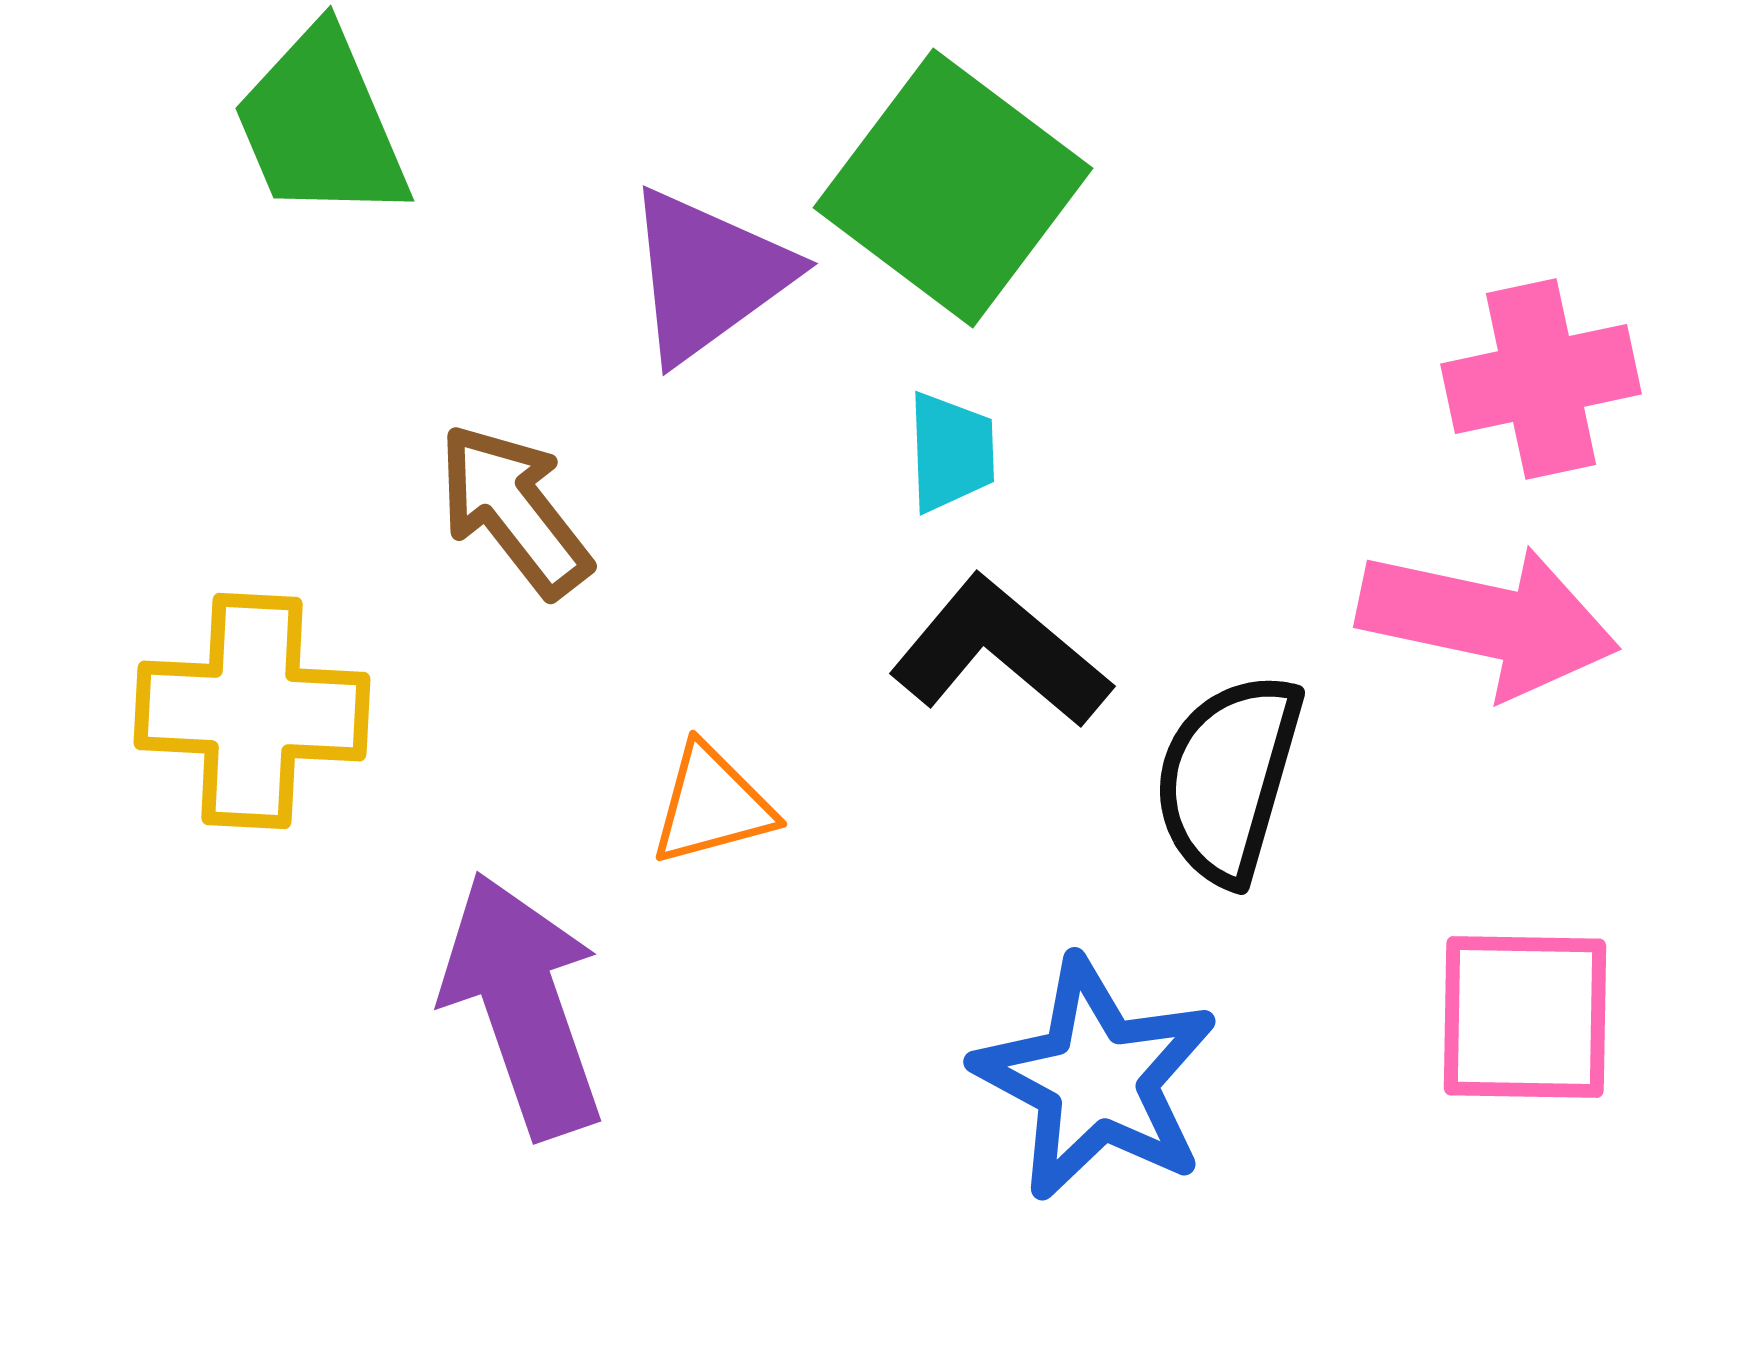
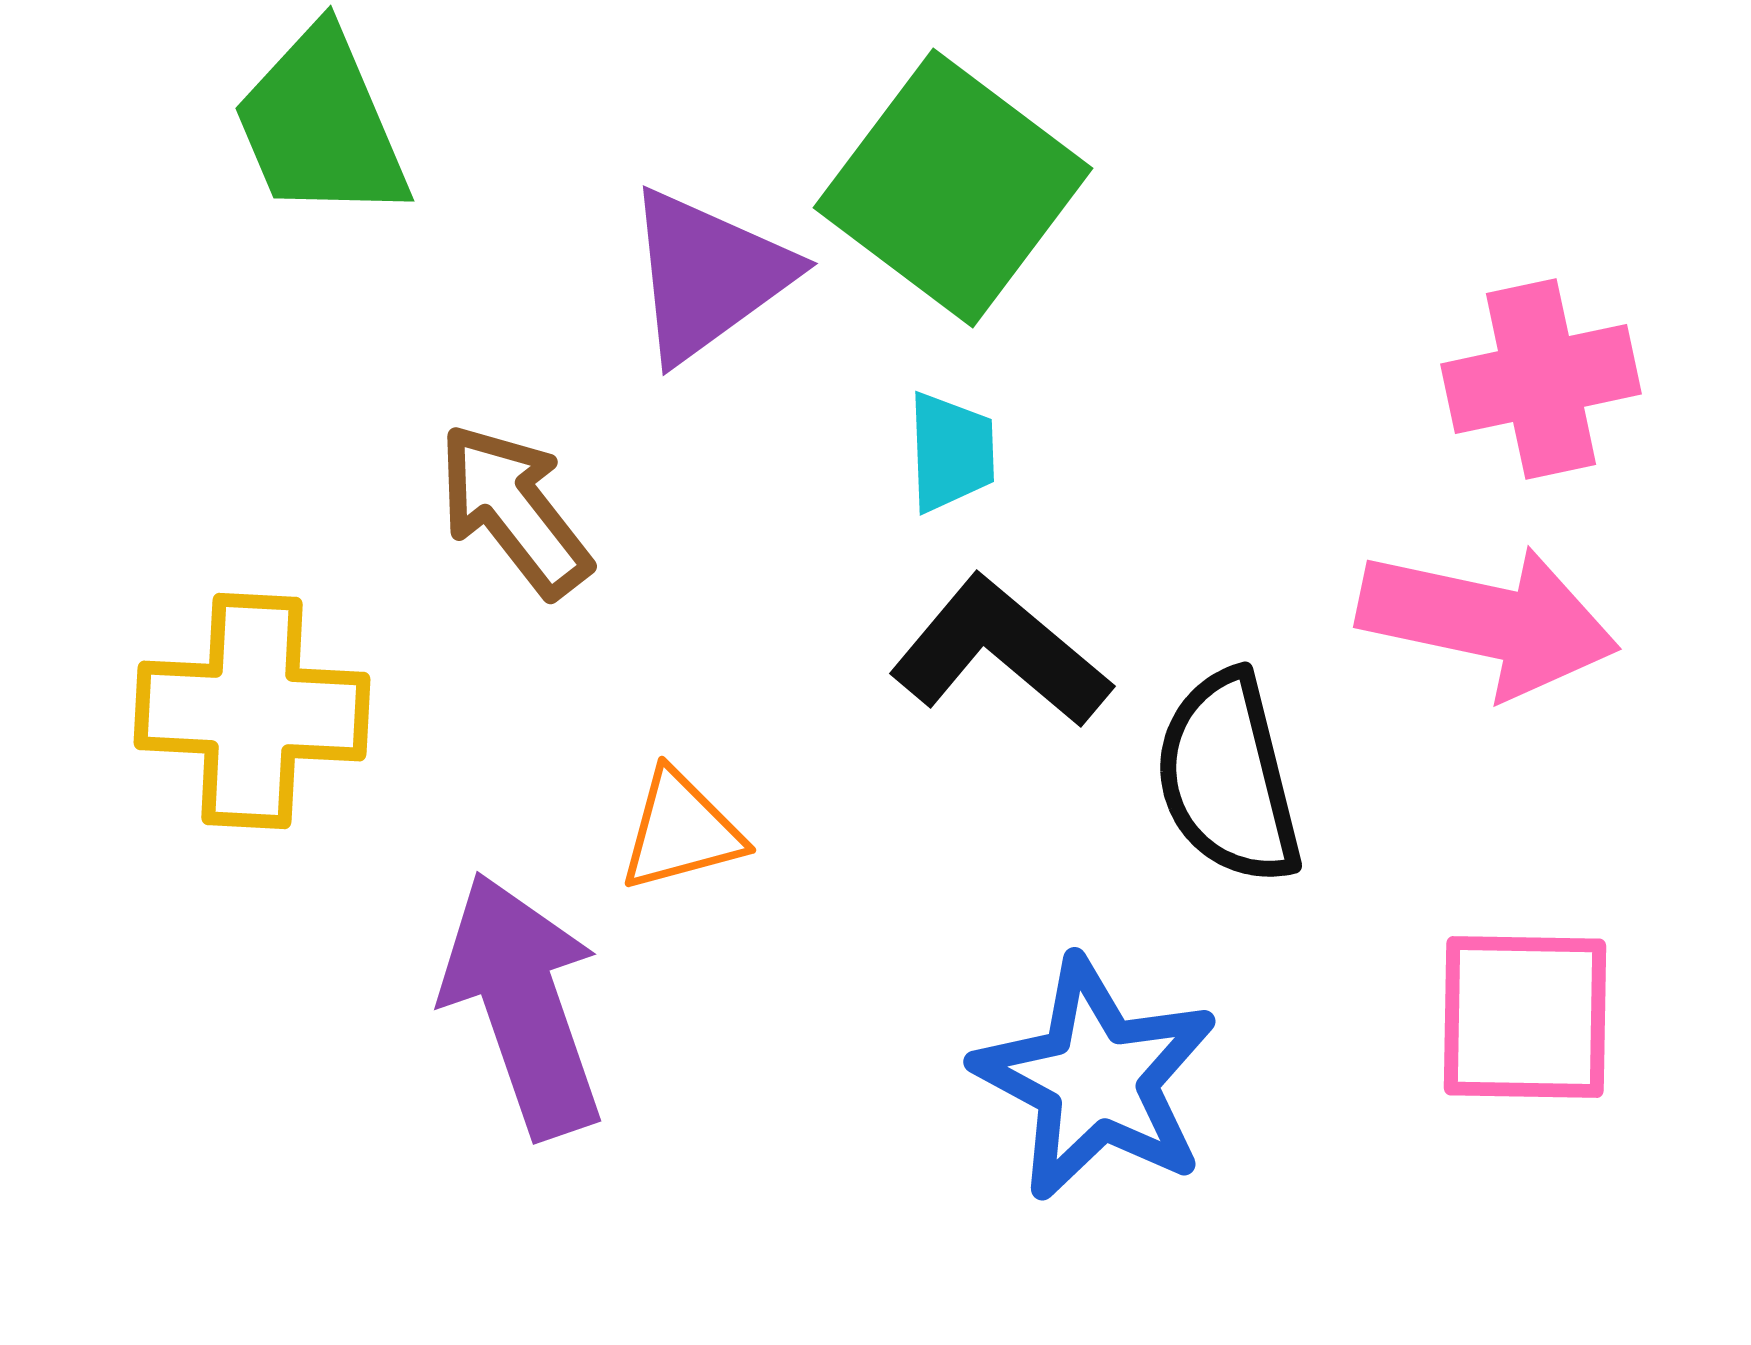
black semicircle: rotated 30 degrees counterclockwise
orange triangle: moved 31 px left, 26 px down
